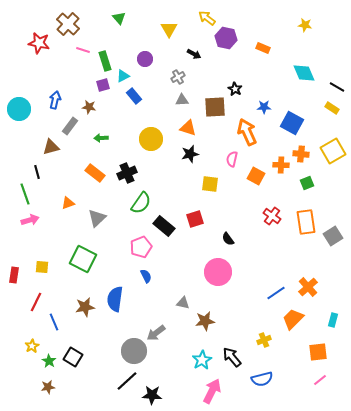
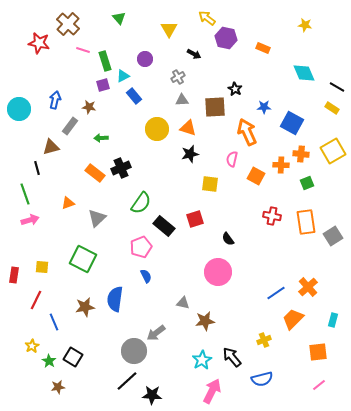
yellow circle at (151, 139): moved 6 px right, 10 px up
black line at (37, 172): moved 4 px up
black cross at (127, 173): moved 6 px left, 5 px up
red cross at (272, 216): rotated 24 degrees counterclockwise
red line at (36, 302): moved 2 px up
pink line at (320, 380): moved 1 px left, 5 px down
brown star at (48, 387): moved 10 px right
